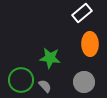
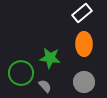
orange ellipse: moved 6 px left
green circle: moved 7 px up
